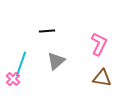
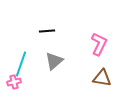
gray triangle: moved 2 px left
pink cross: moved 1 px right, 3 px down; rotated 32 degrees clockwise
